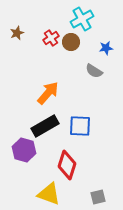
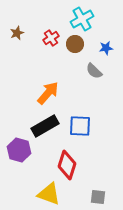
brown circle: moved 4 px right, 2 px down
gray semicircle: rotated 12 degrees clockwise
purple hexagon: moved 5 px left
gray square: rotated 21 degrees clockwise
